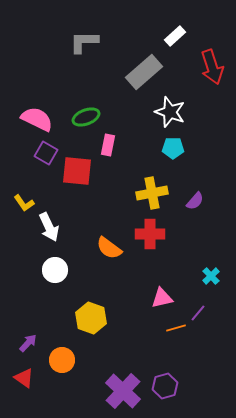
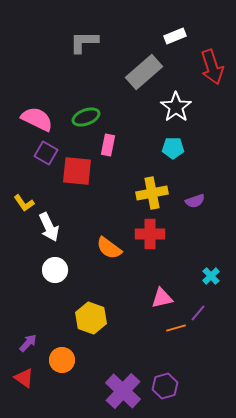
white rectangle: rotated 20 degrees clockwise
white star: moved 6 px right, 5 px up; rotated 16 degrees clockwise
purple semicircle: rotated 30 degrees clockwise
